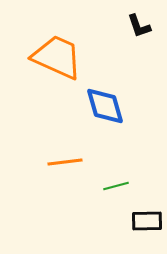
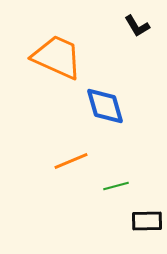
black L-shape: moved 2 px left; rotated 12 degrees counterclockwise
orange line: moved 6 px right, 1 px up; rotated 16 degrees counterclockwise
